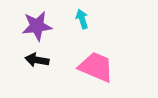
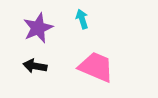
purple star: moved 1 px right, 2 px down; rotated 16 degrees counterclockwise
black arrow: moved 2 px left, 6 px down
